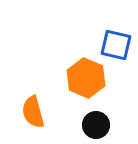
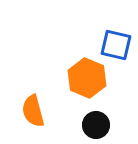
orange hexagon: moved 1 px right
orange semicircle: moved 1 px up
